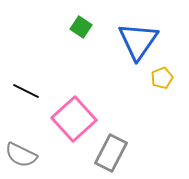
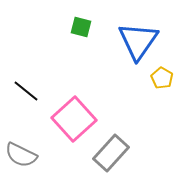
green square: rotated 20 degrees counterclockwise
yellow pentagon: rotated 20 degrees counterclockwise
black line: rotated 12 degrees clockwise
gray rectangle: rotated 15 degrees clockwise
